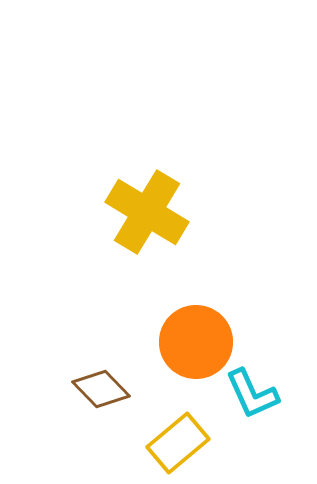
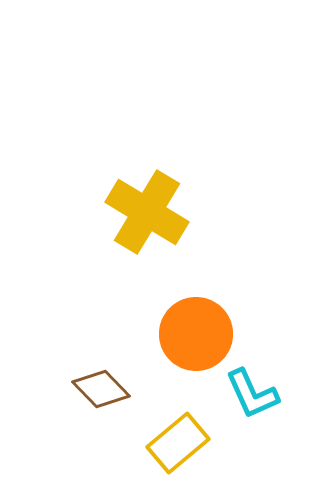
orange circle: moved 8 px up
